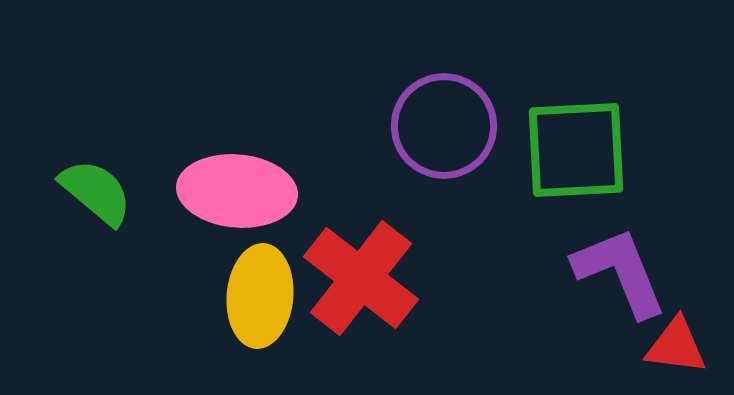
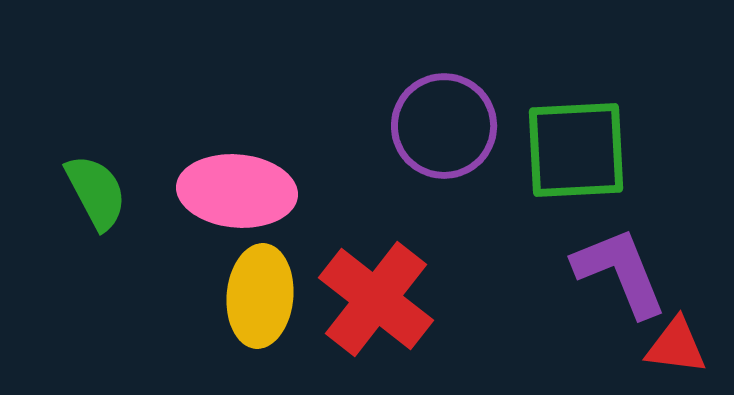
green semicircle: rotated 22 degrees clockwise
red cross: moved 15 px right, 21 px down
